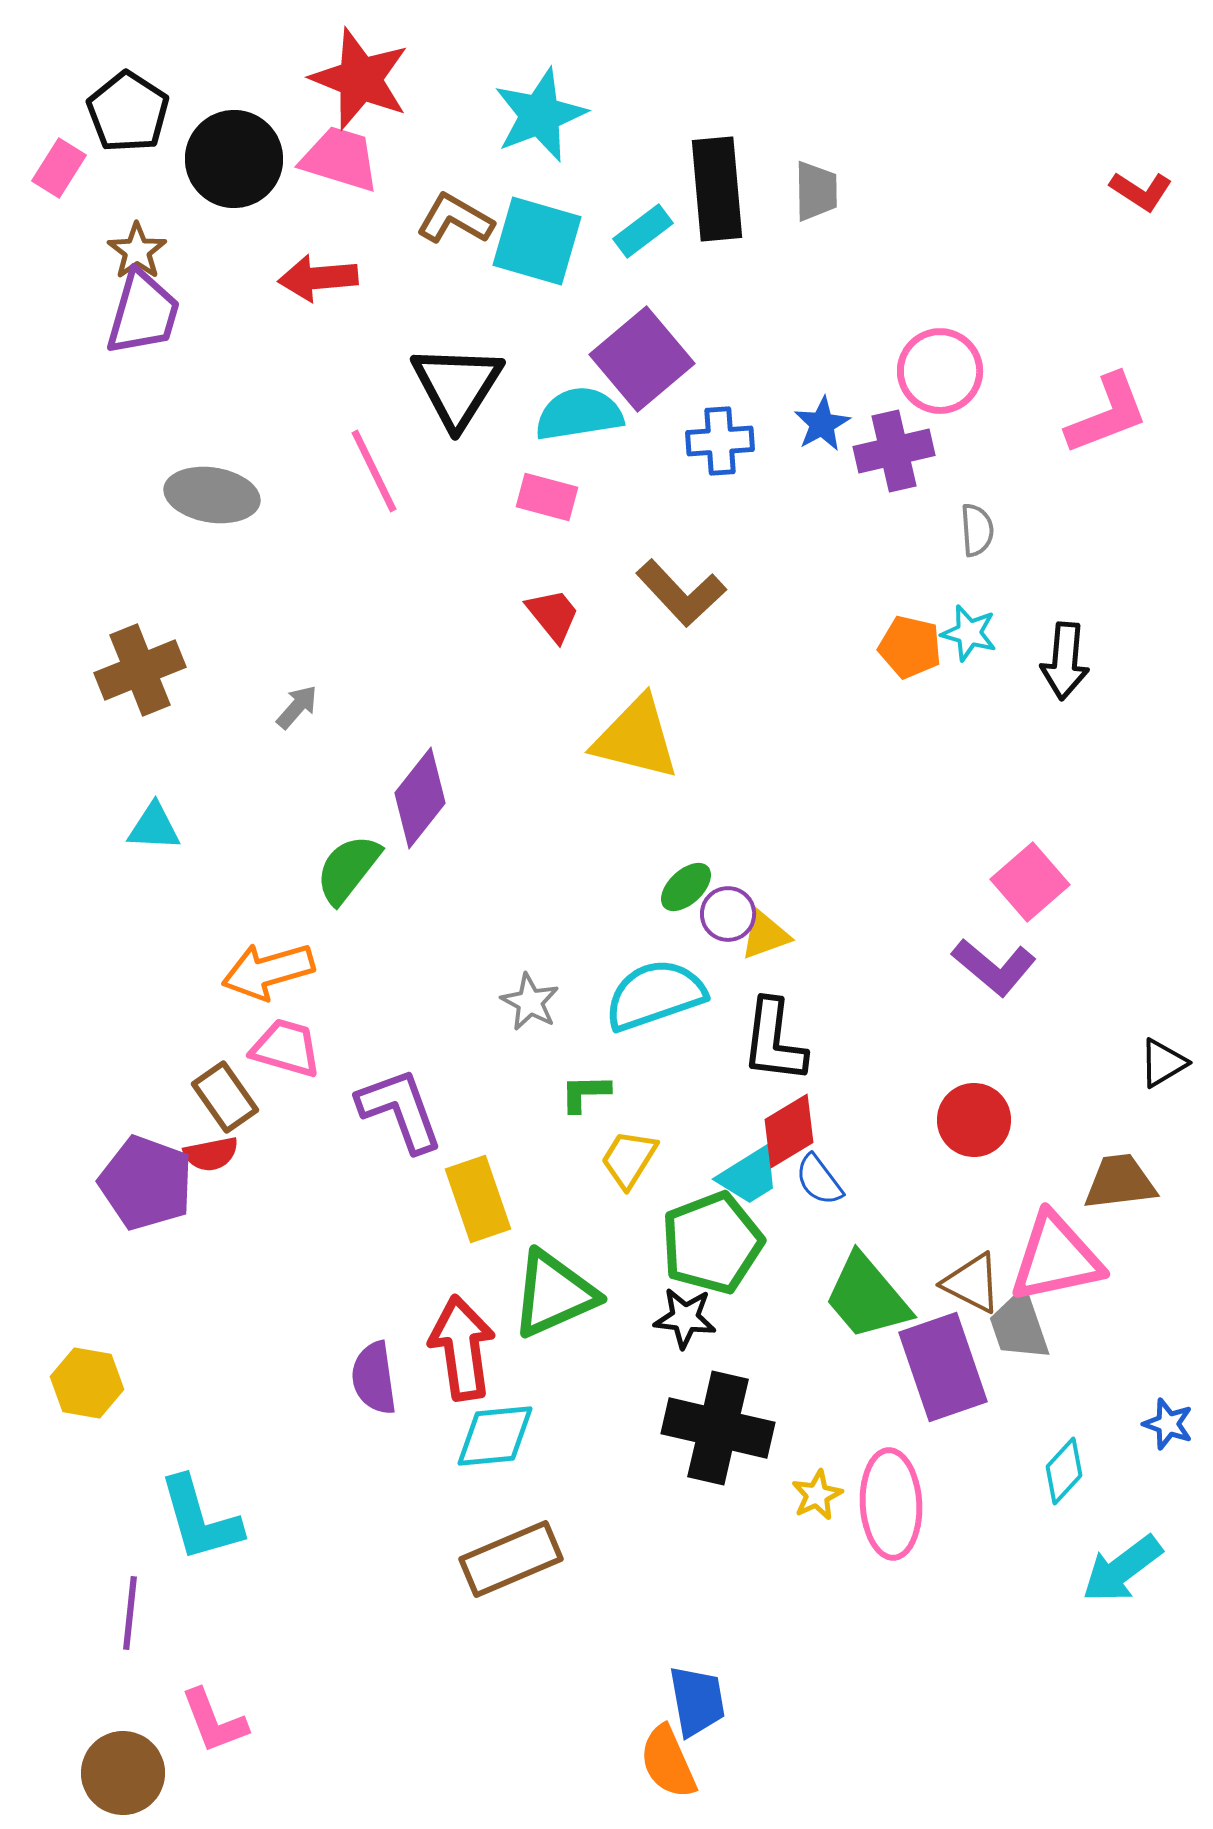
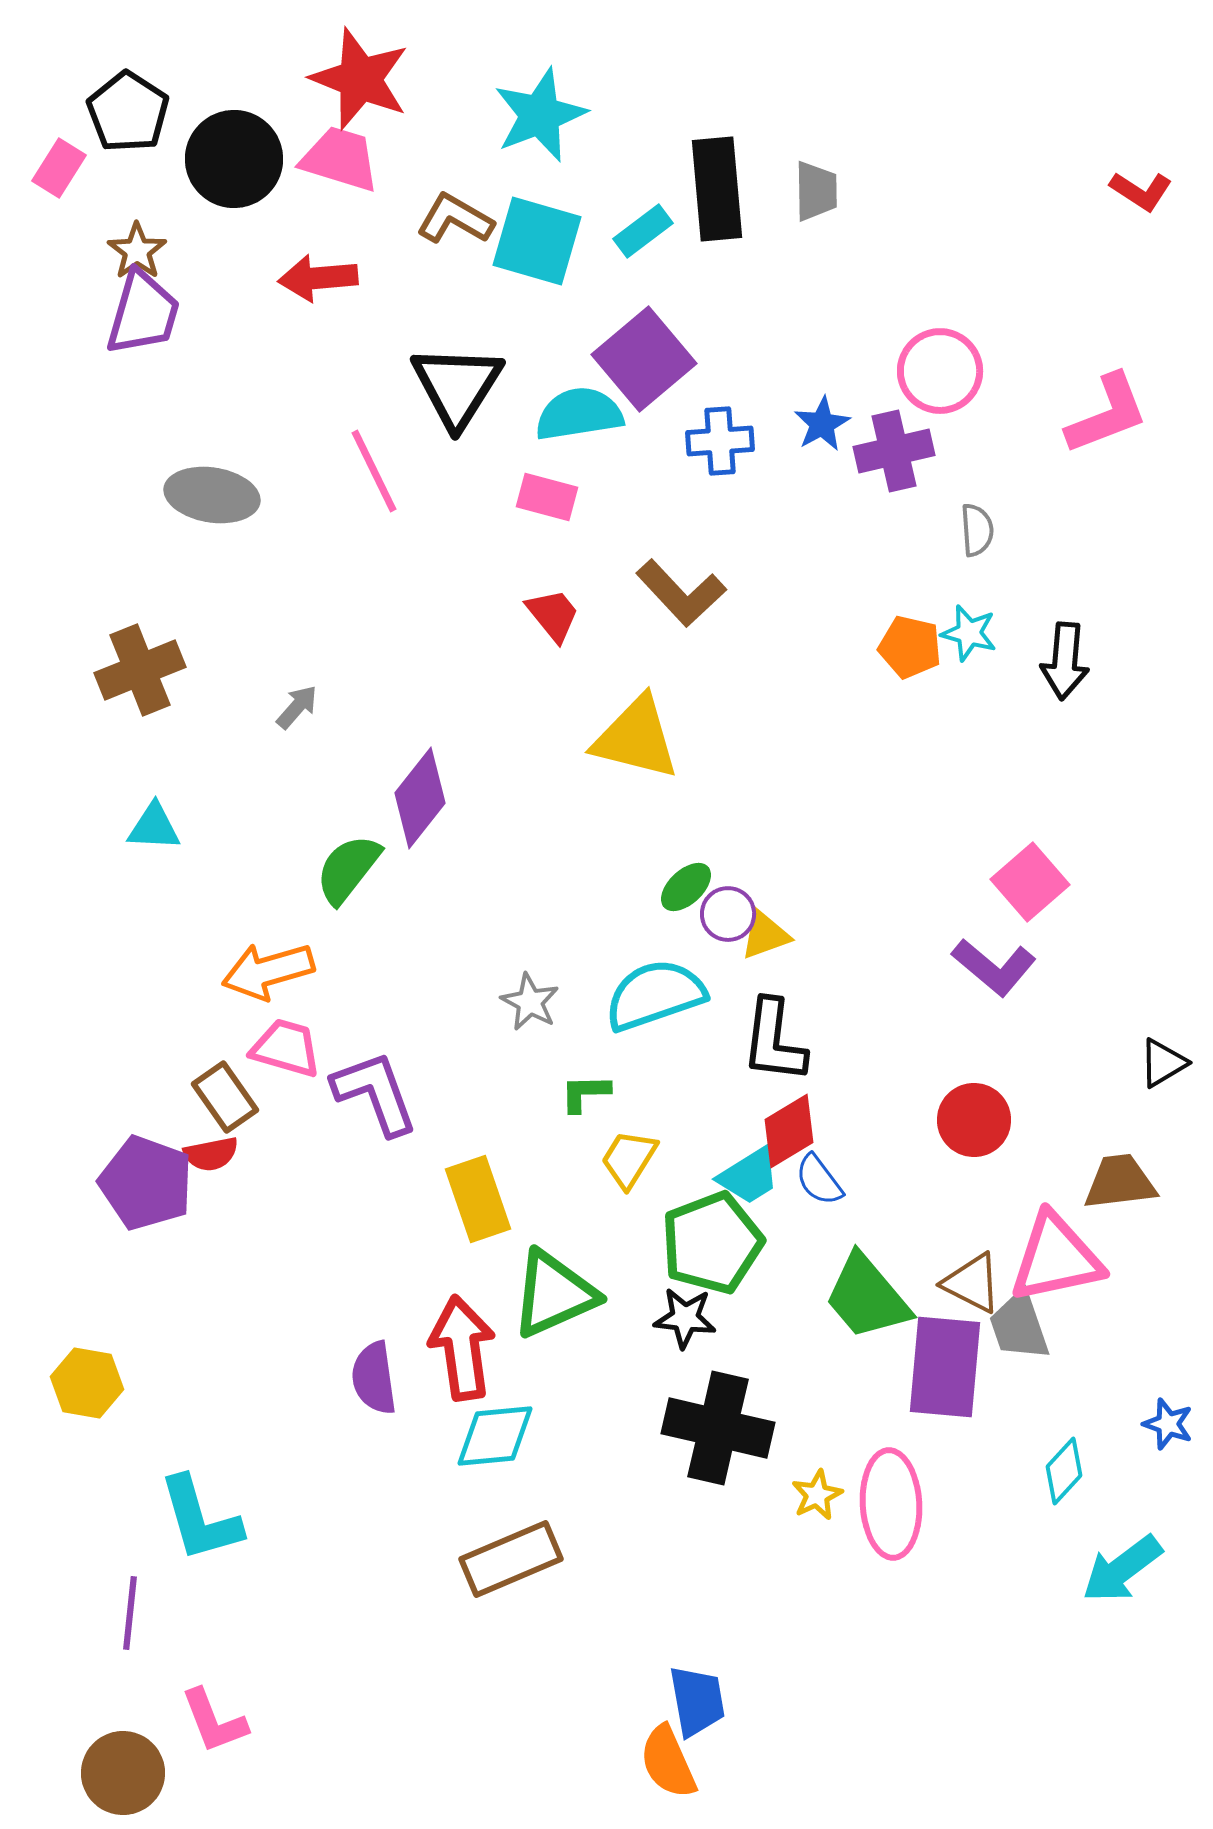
purple square at (642, 359): moved 2 px right
purple L-shape at (400, 1110): moved 25 px left, 17 px up
purple rectangle at (943, 1367): moved 2 px right; rotated 24 degrees clockwise
